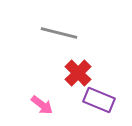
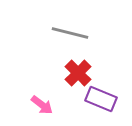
gray line: moved 11 px right
purple rectangle: moved 2 px right, 1 px up
